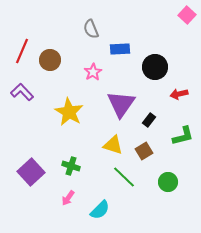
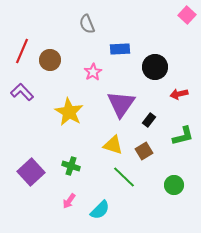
gray semicircle: moved 4 px left, 5 px up
green circle: moved 6 px right, 3 px down
pink arrow: moved 1 px right, 3 px down
